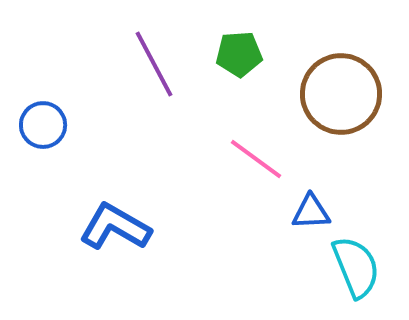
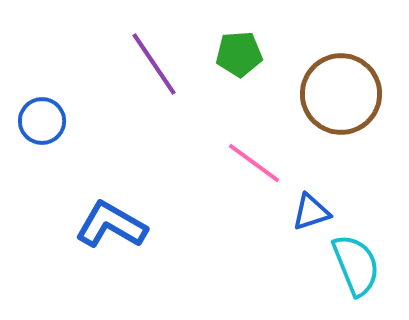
purple line: rotated 6 degrees counterclockwise
blue circle: moved 1 px left, 4 px up
pink line: moved 2 px left, 4 px down
blue triangle: rotated 15 degrees counterclockwise
blue L-shape: moved 4 px left, 2 px up
cyan semicircle: moved 2 px up
